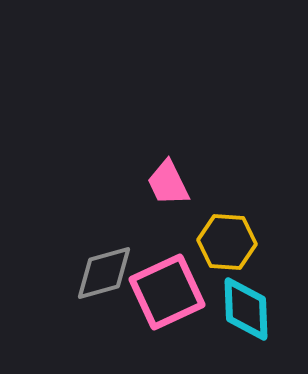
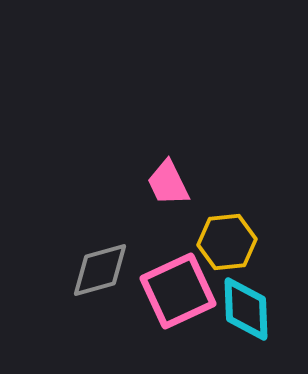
yellow hexagon: rotated 10 degrees counterclockwise
gray diamond: moved 4 px left, 3 px up
pink square: moved 11 px right, 1 px up
